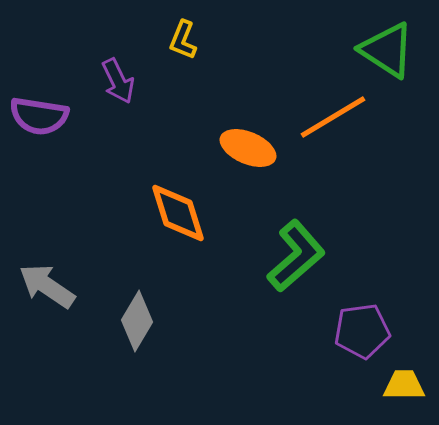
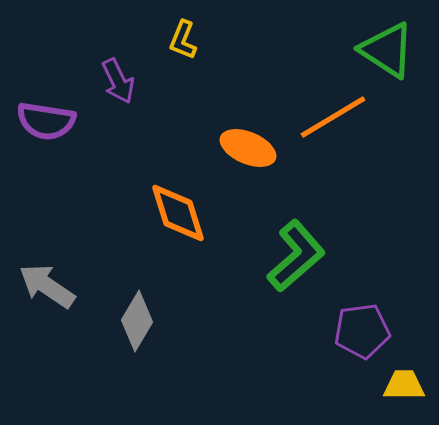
purple semicircle: moved 7 px right, 5 px down
